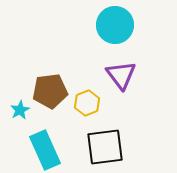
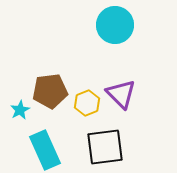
purple triangle: moved 19 px down; rotated 8 degrees counterclockwise
